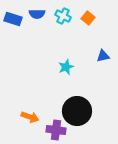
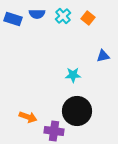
cyan cross: rotated 21 degrees clockwise
cyan star: moved 7 px right, 8 px down; rotated 21 degrees clockwise
orange arrow: moved 2 px left
purple cross: moved 2 px left, 1 px down
